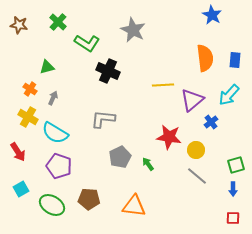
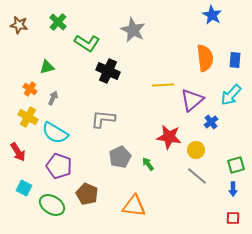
cyan arrow: moved 2 px right
cyan square: moved 3 px right, 1 px up; rotated 35 degrees counterclockwise
brown pentagon: moved 2 px left, 5 px up; rotated 20 degrees clockwise
